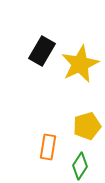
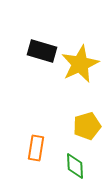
black rectangle: rotated 76 degrees clockwise
orange rectangle: moved 12 px left, 1 px down
green diamond: moved 5 px left; rotated 36 degrees counterclockwise
